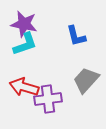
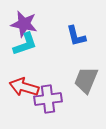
gray trapezoid: rotated 20 degrees counterclockwise
